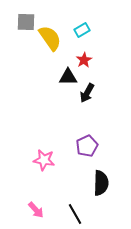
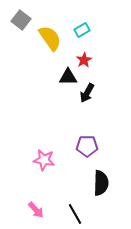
gray square: moved 5 px left, 2 px up; rotated 36 degrees clockwise
purple pentagon: rotated 25 degrees clockwise
